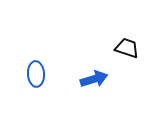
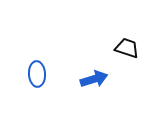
blue ellipse: moved 1 px right
